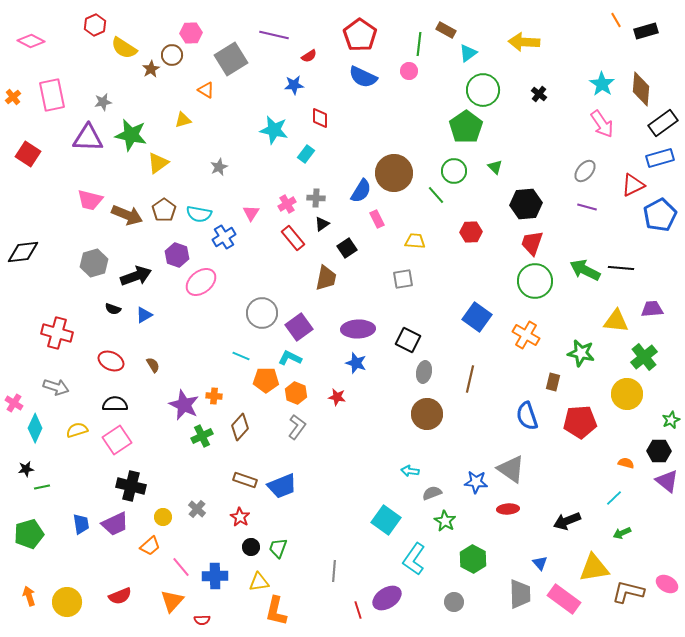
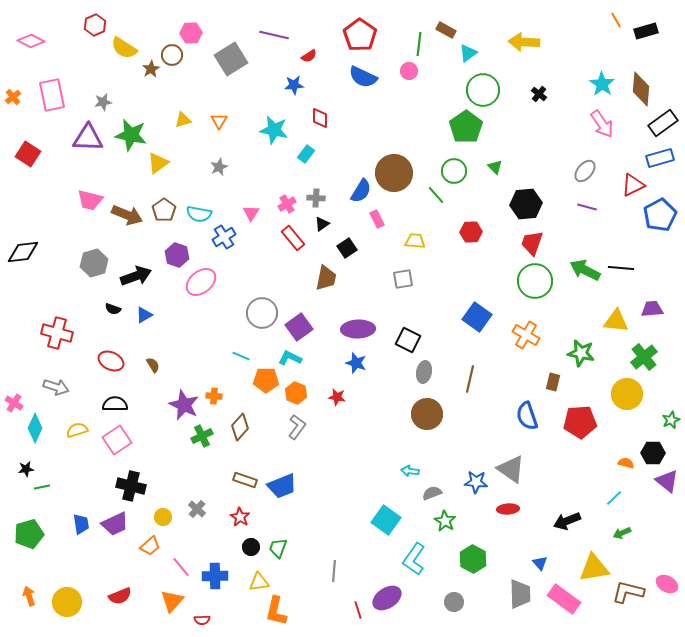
orange triangle at (206, 90): moved 13 px right, 31 px down; rotated 30 degrees clockwise
black hexagon at (659, 451): moved 6 px left, 2 px down
